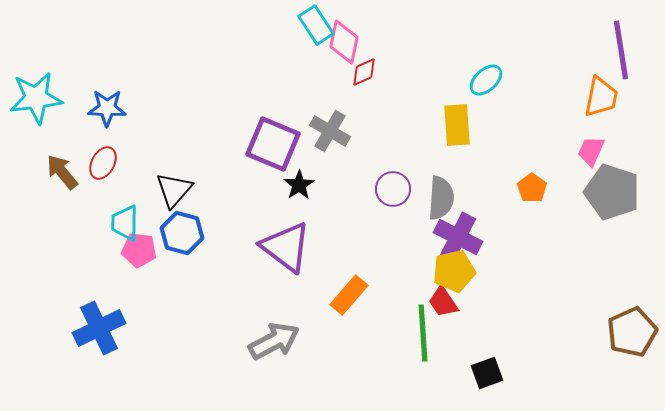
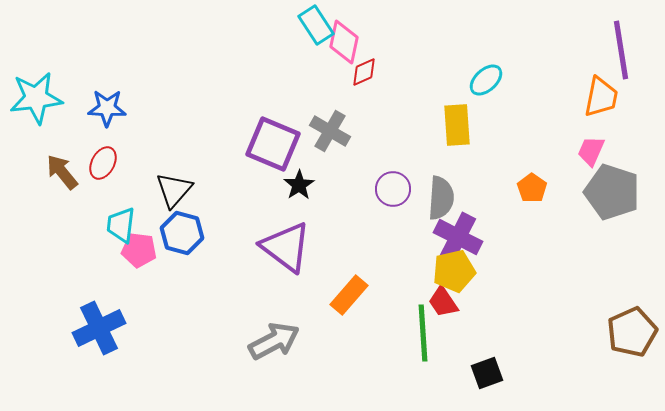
cyan trapezoid: moved 4 px left, 2 px down; rotated 6 degrees clockwise
